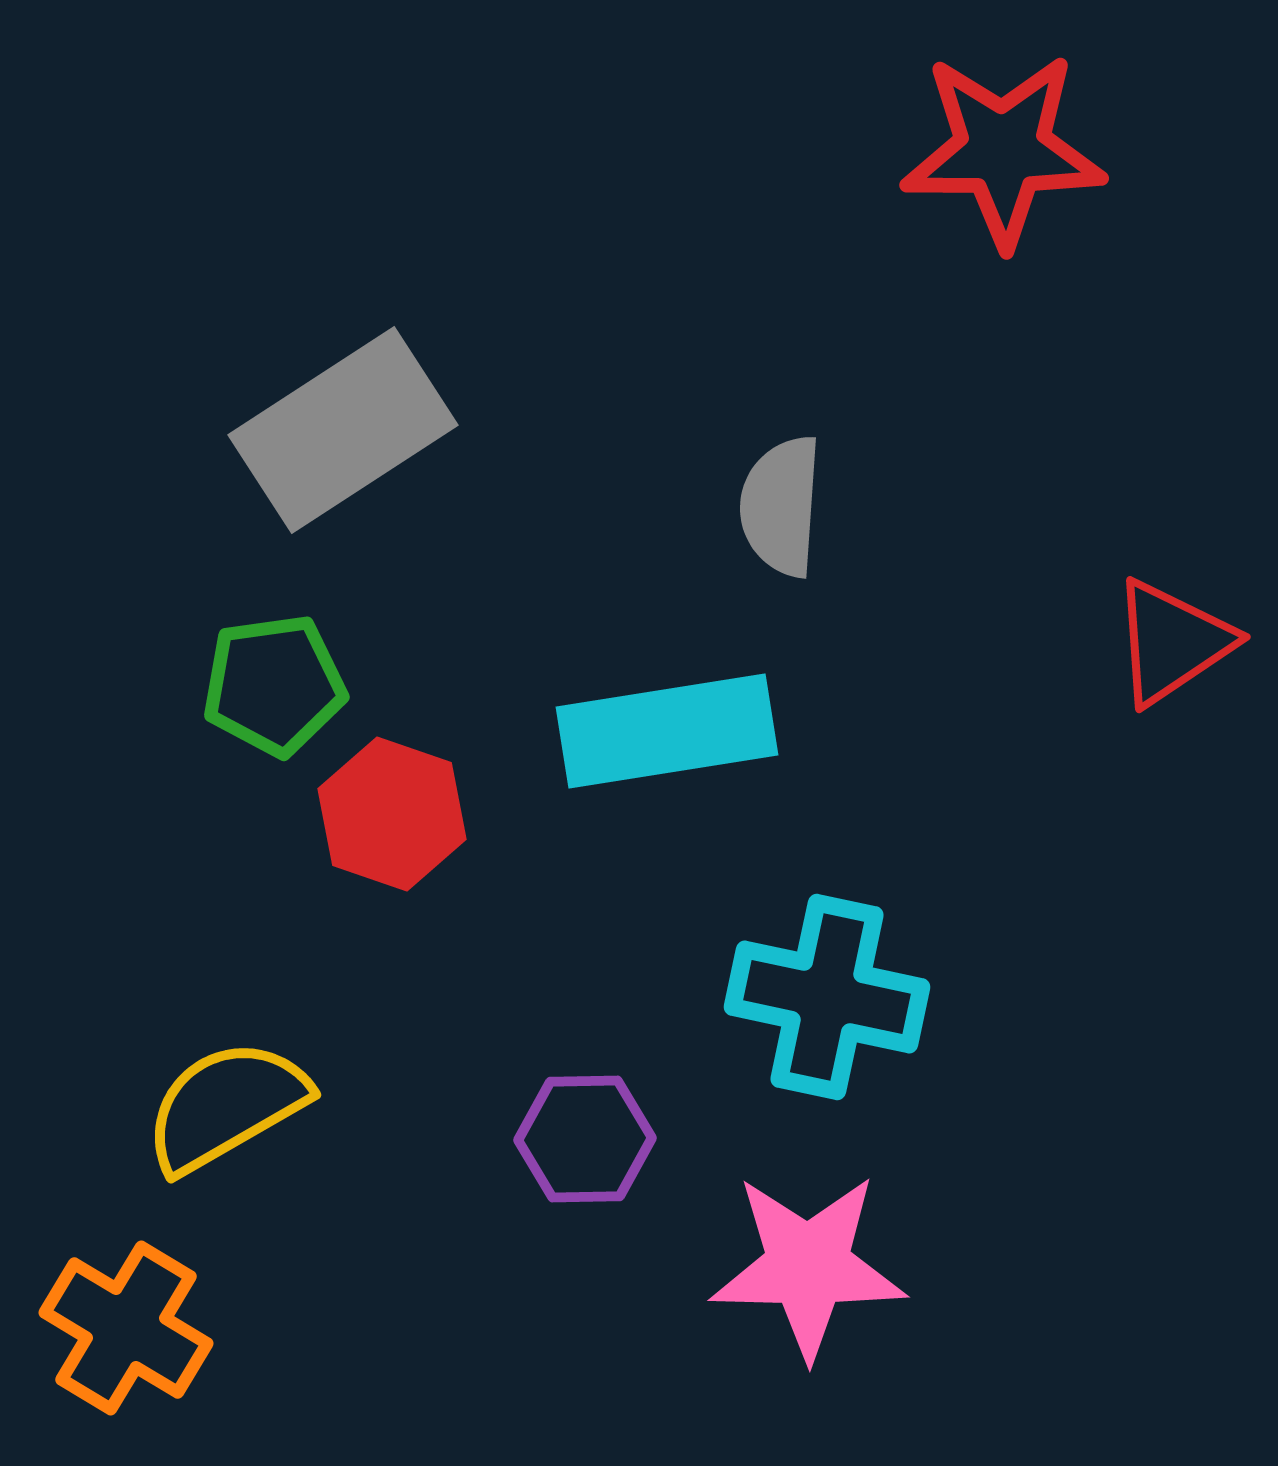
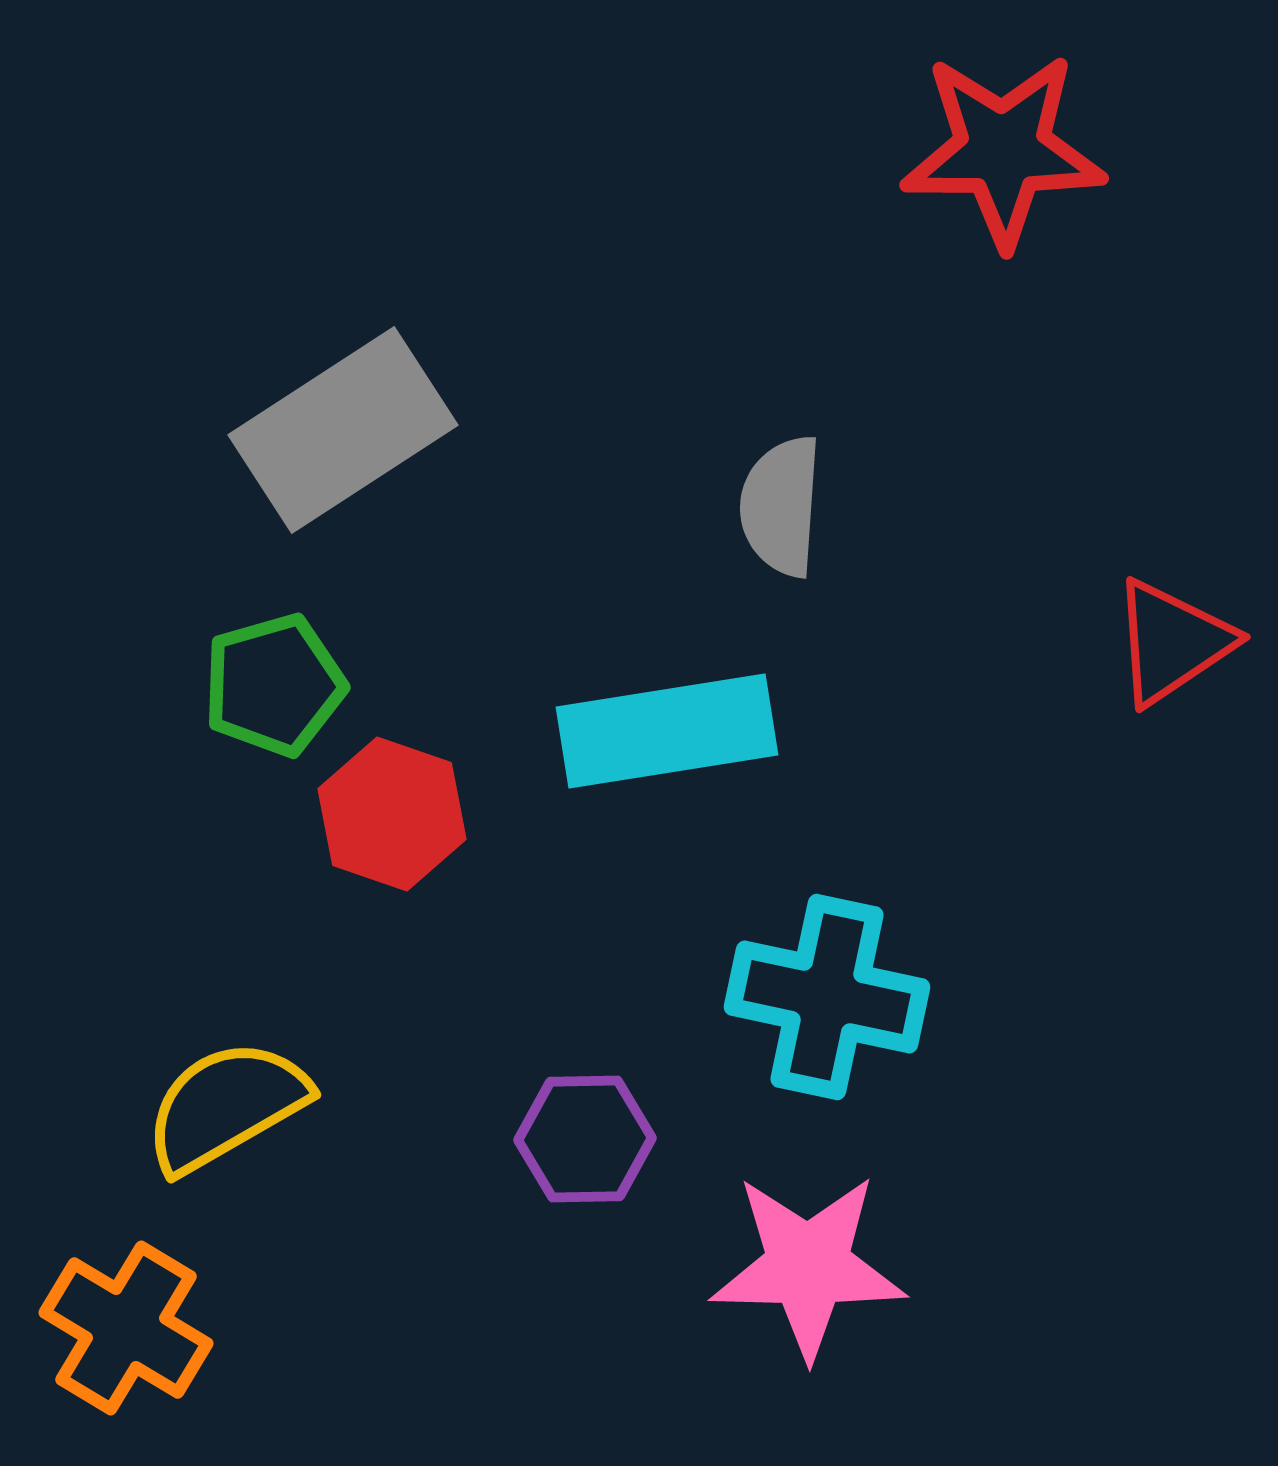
green pentagon: rotated 8 degrees counterclockwise
